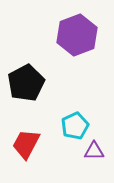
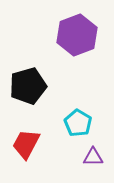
black pentagon: moved 2 px right, 3 px down; rotated 12 degrees clockwise
cyan pentagon: moved 3 px right, 3 px up; rotated 16 degrees counterclockwise
purple triangle: moved 1 px left, 6 px down
